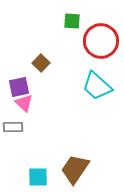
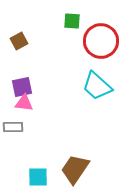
brown square: moved 22 px left, 22 px up; rotated 18 degrees clockwise
purple square: moved 3 px right
pink triangle: rotated 36 degrees counterclockwise
